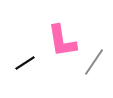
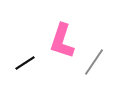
pink L-shape: rotated 27 degrees clockwise
